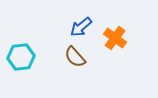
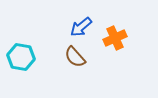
orange cross: rotated 30 degrees clockwise
cyan hexagon: rotated 16 degrees clockwise
